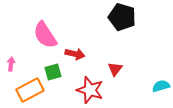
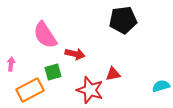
black pentagon: moved 1 px right, 3 px down; rotated 24 degrees counterclockwise
red triangle: moved 2 px left, 5 px down; rotated 42 degrees clockwise
